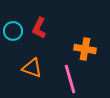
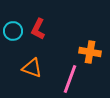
red L-shape: moved 1 px left, 1 px down
orange cross: moved 5 px right, 3 px down
pink line: rotated 36 degrees clockwise
